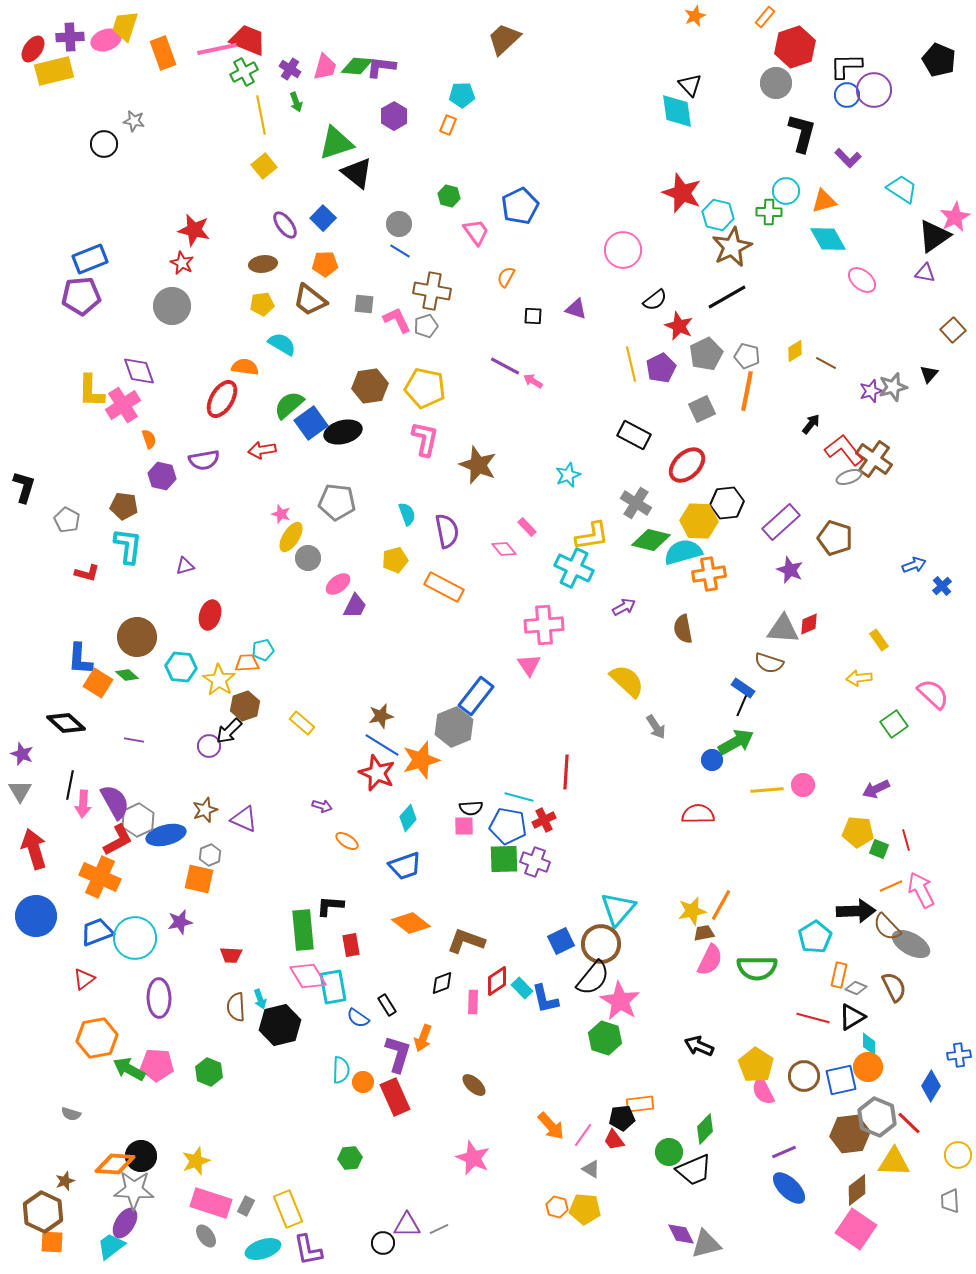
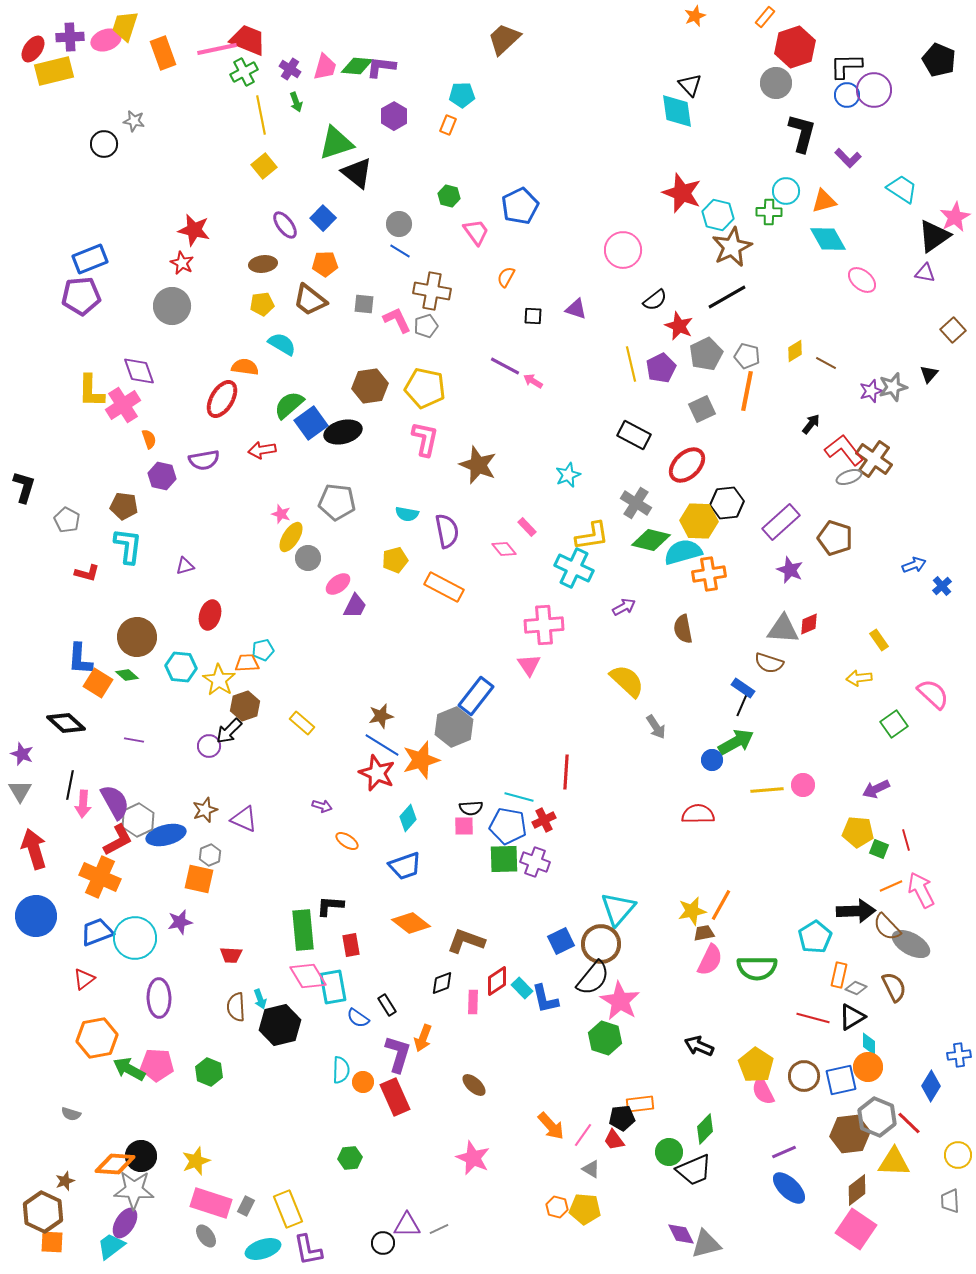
cyan semicircle at (407, 514): rotated 120 degrees clockwise
